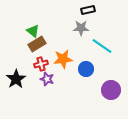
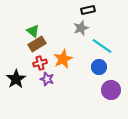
gray star: rotated 21 degrees counterclockwise
orange star: rotated 18 degrees counterclockwise
red cross: moved 1 px left, 1 px up
blue circle: moved 13 px right, 2 px up
